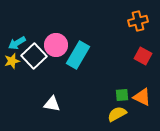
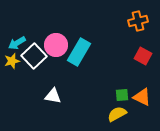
cyan rectangle: moved 1 px right, 3 px up
white triangle: moved 1 px right, 8 px up
